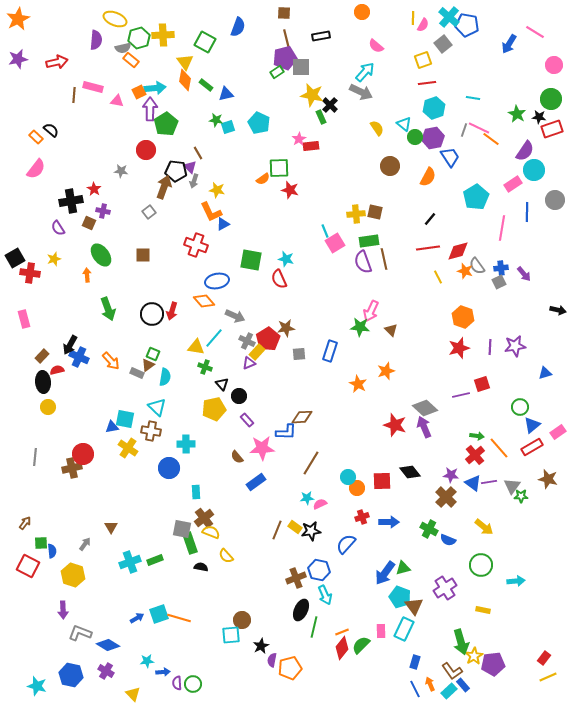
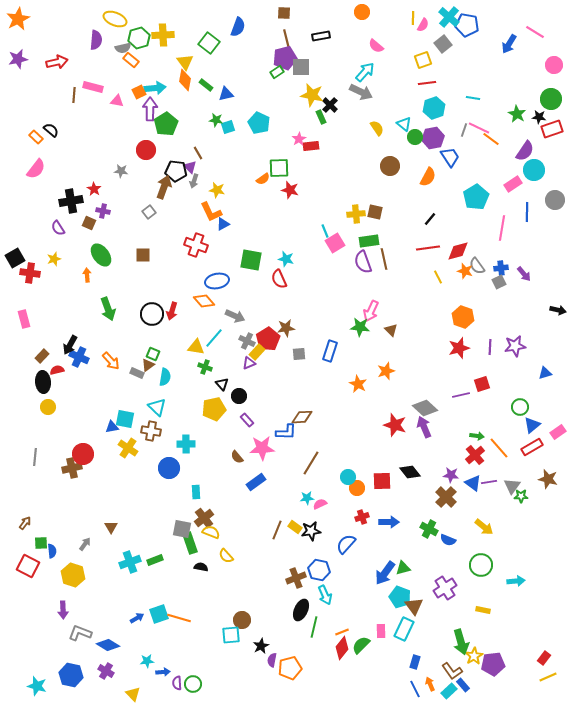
green square at (205, 42): moved 4 px right, 1 px down; rotated 10 degrees clockwise
